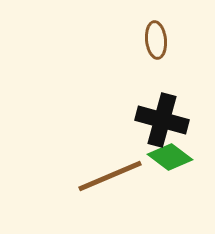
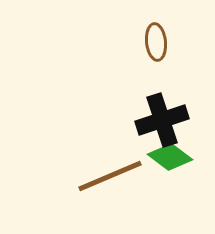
brown ellipse: moved 2 px down
black cross: rotated 33 degrees counterclockwise
